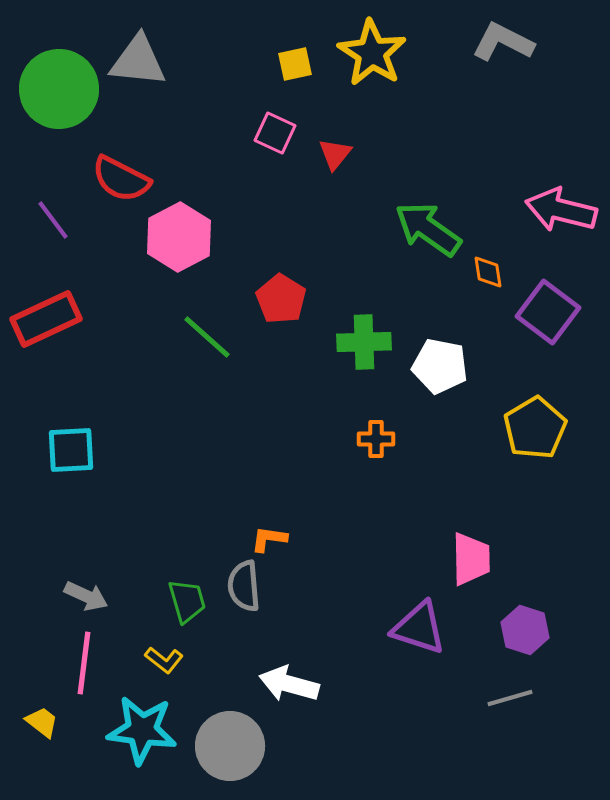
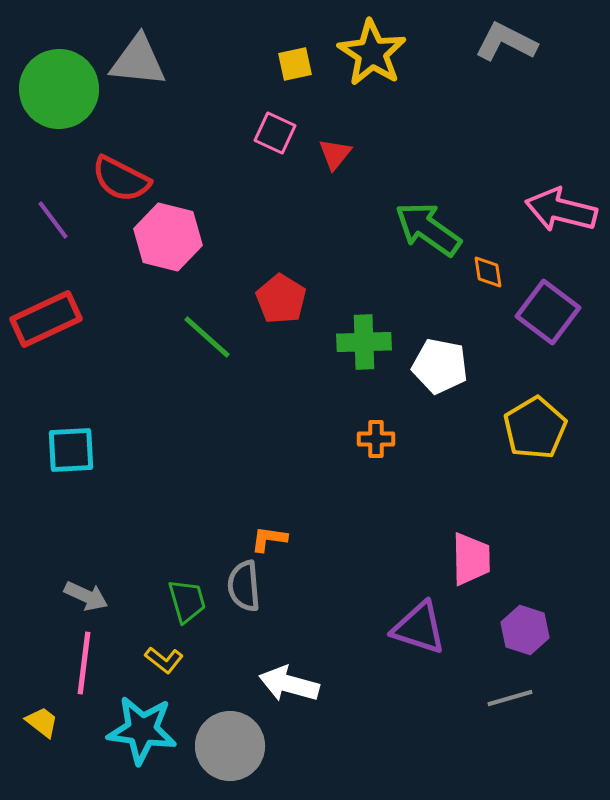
gray L-shape: moved 3 px right
pink hexagon: moved 11 px left; rotated 18 degrees counterclockwise
